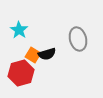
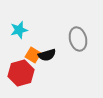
cyan star: rotated 24 degrees clockwise
black semicircle: moved 1 px down
